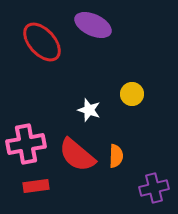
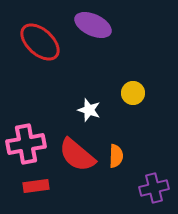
red ellipse: moved 2 px left; rotated 6 degrees counterclockwise
yellow circle: moved 1 px right, 1 px up
